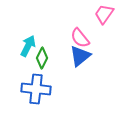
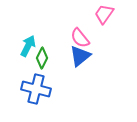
blue cross: rotated 8 degrees clockwise
